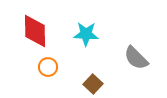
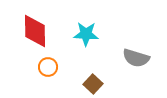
gray semicircle: rotated 28 degrees counterclockwise
